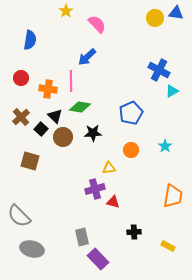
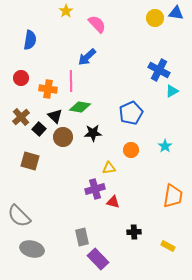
black square: moved 2 px left
